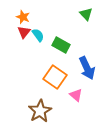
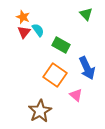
cyan semicircle: moved 5 px up
orange square: moved 2 px up
